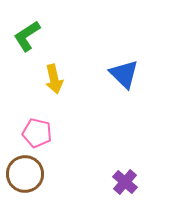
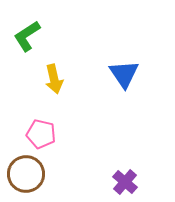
blue triangle: rotated 12 degrees clockwise
pink pentagon: moved 4 px right, 1 px down
brown circle: moved 1 px right
